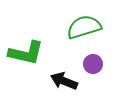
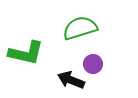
green semicircle: moved 4 px left, 1 px down
black arrow: moved 7 px right, 1 px up
